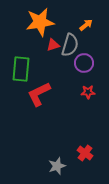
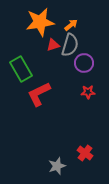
orange arrow: moved 15 px left
green rectangle: rotated 35 degrees counterclockwise
